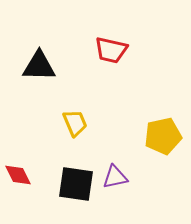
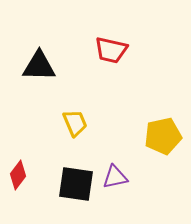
red diamond: rotated 64 degrees clockwise
